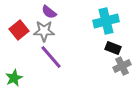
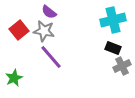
cyan cross: moved 7 px right, 1 px up
gray star: rotated 10 degrees clockwise
